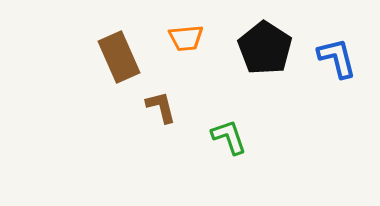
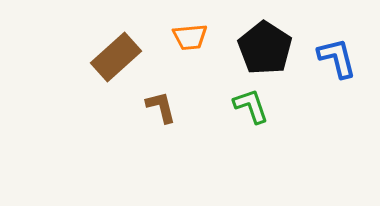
orange trapezoid: moved 4 px right, 1 px up
brown rectangle: moved 3 px left; rotated 72 degrees clockwise
green L-shape: moved 22 px right, 31 px up
